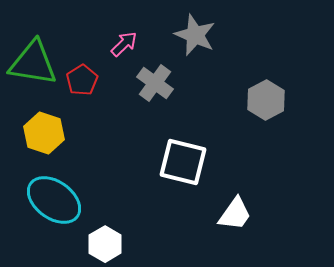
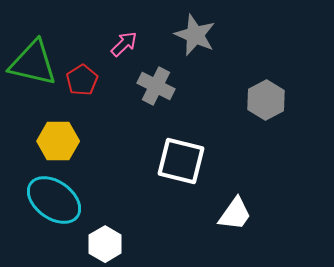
green triangle: rotated 4 degrees clockwise
gray cross: moved 1 px right, 3 px down; rotated 9 degrees counterclockwise
yellow hexagon: moved 14 px right, 8 px down; rotated 18 degrees counterclockwise
white square: moved 2 px left, 1 px up
